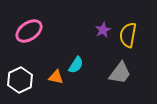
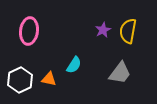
pink ellipse: rotated 48 degrees counterclockwise
yellow semicircle: moved 4 px up
cyan semicircle: moved 2 px left
orange triangle: moved 7 px left, 2 px down
